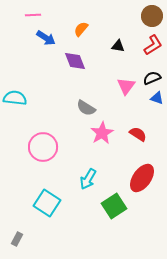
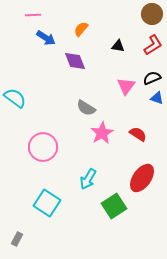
brown circle: moved 2 px up
cyan semicircle: rotated 30 degrees clockwise
